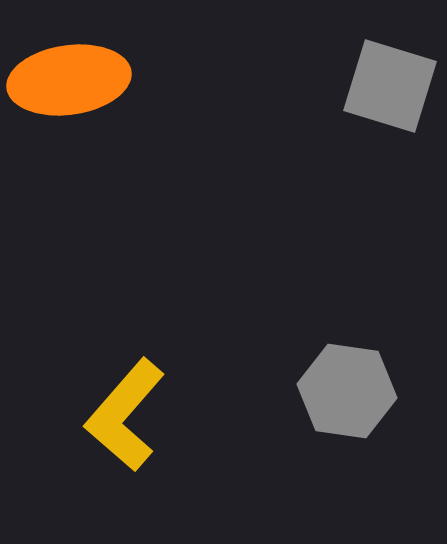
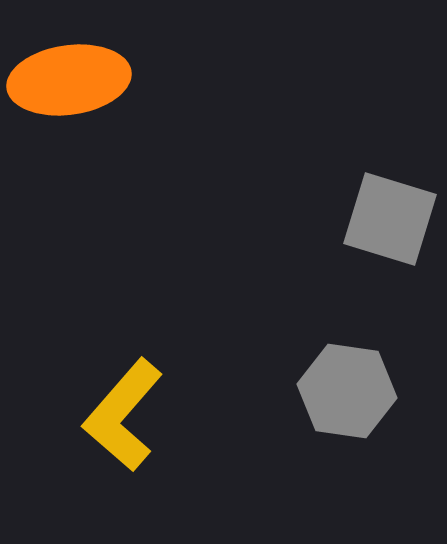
gray square: moved 133 px down
yellow L-shape: moved 2 px left
